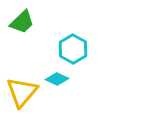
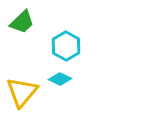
cyan hexagon: moved 7 px left, 3 px up
cyan diamond: moved 3 px right
